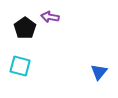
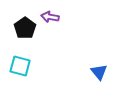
blue triangle: rotated 18 degrees counterclockwise
